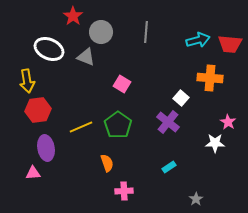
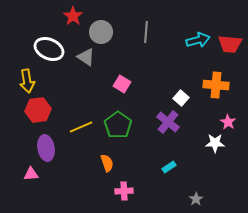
gray triangle: rotated 12 degrees clockwise
orange cross: moved 6 px right, 7 px down
pink triangle: moved 2 px left, 1 px down
